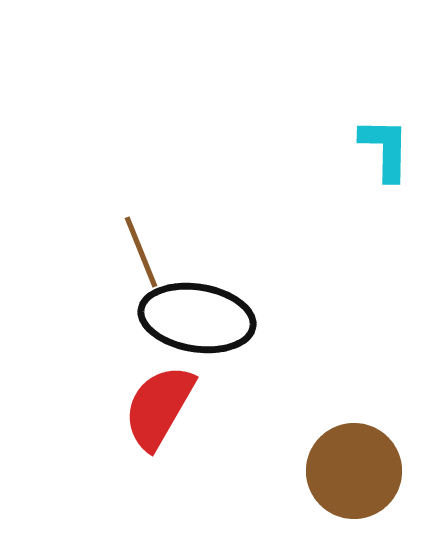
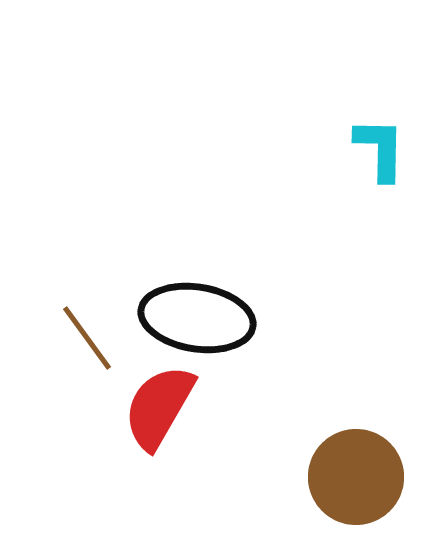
cyan L-shape: moved 5 px left
brown line: moved 54 px left, 86 px down; rotated 14 degrees counterclockwise
brown circle: moved 2 px right, 6 px down
